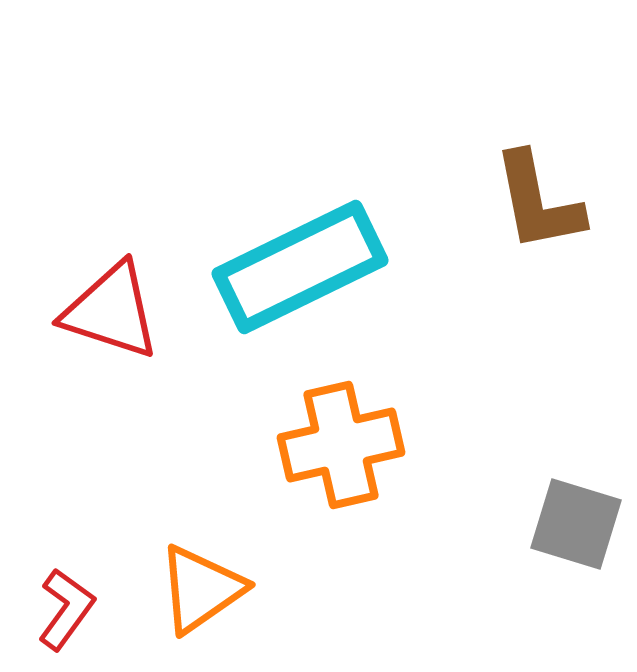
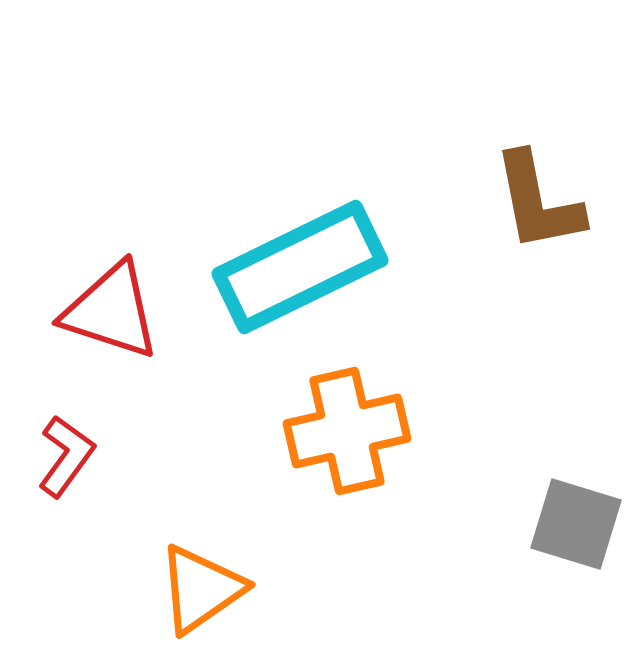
orange cross: moved 6 px right, 14 px up
red L-shape: moved 153 px up
